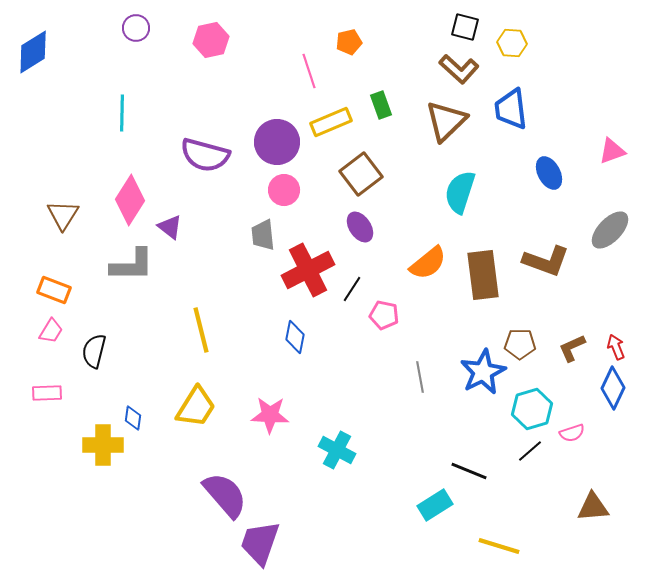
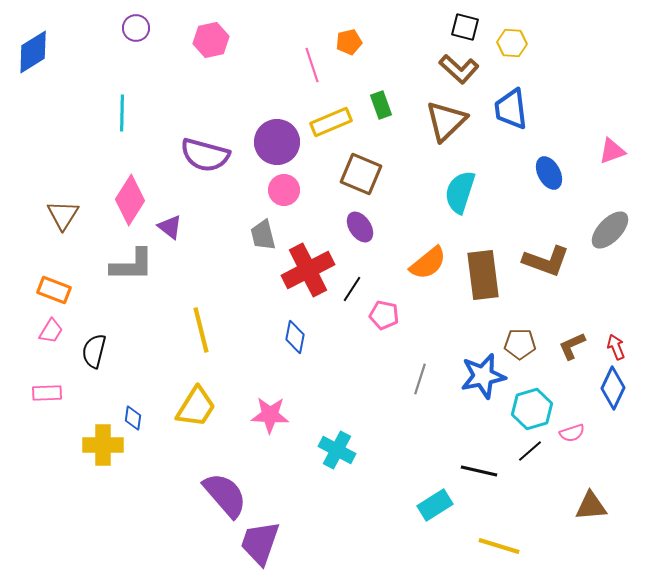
pink line at (309, 71): moved 3 px right, 6 px up
brown square at (361, 174): rotated 30 degrees counterclockwise
gray trapezoid at (263, 235): rotated 8 degrees counterclockwise
brown L-shape at (572, 348): moved 2 px up
blue star at (483, 372): moved 4 px down; rotated 15 degrees clockwise
gray line at (420, 377): moved 2 px down; rotated 28 degrees clockwise
black line at (469, 471): moved 10 px right; rotated 9 degrees counterclockwise
brown triangle at (593, 507): moved 2 px left, 1 px up
